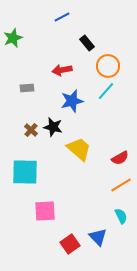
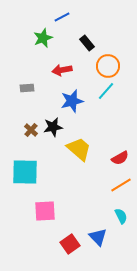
green star: moved 30 px right
black star: rotated 24 degrees counterclockwise
